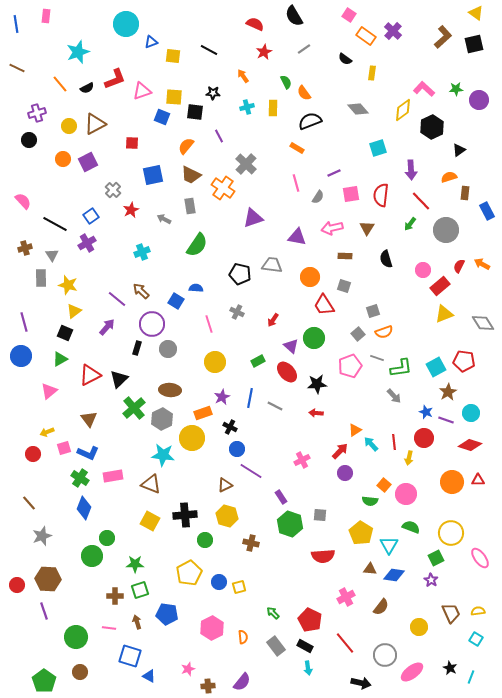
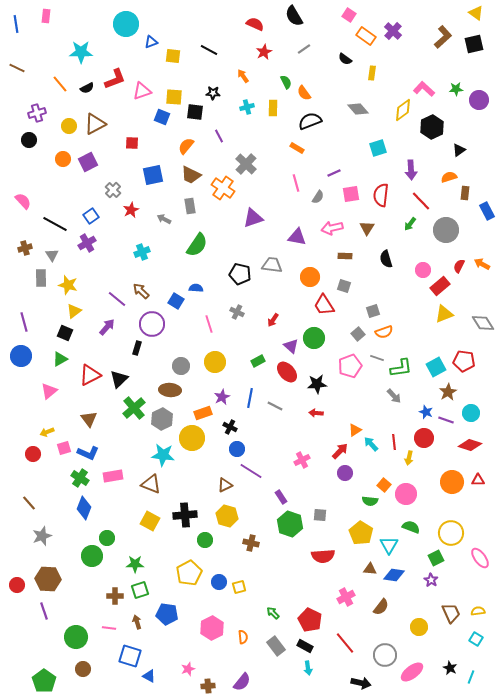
cyan star at (78, 52): moved 3 px right; rotated 20 degrees clockwise
gray circle at (168, 349): moved 13 px right, 17 px down
brown circle at (80, 672): moved 3 px right, 3 px up
